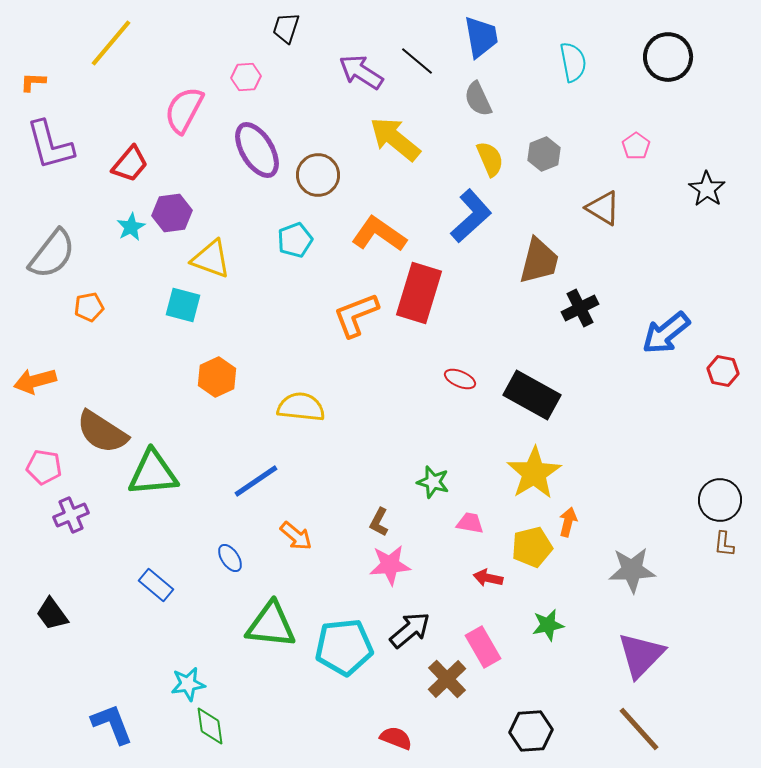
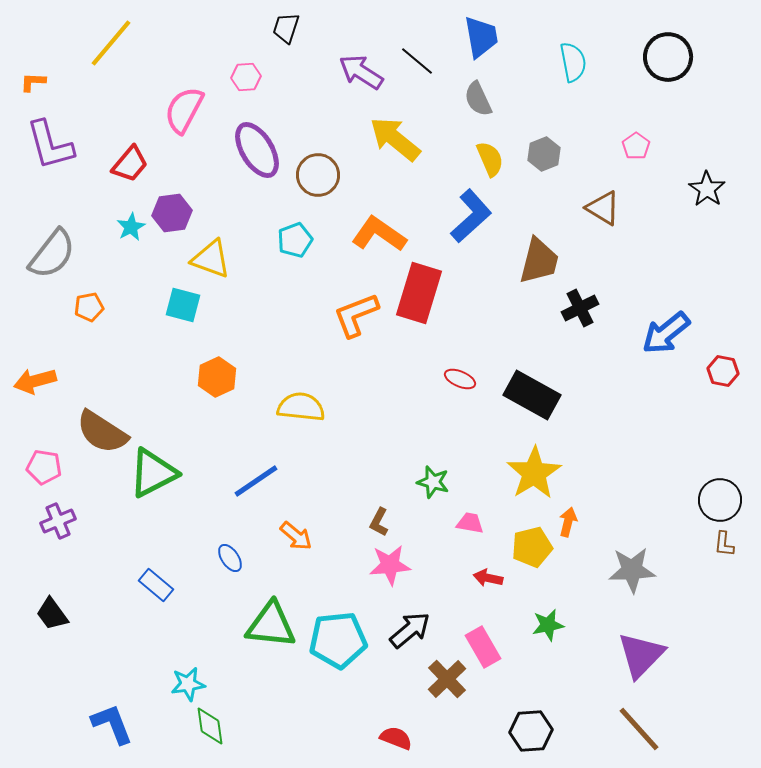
green triangle at (153, 473): rotated 22 degrees counterclockwise
purple cross at (71, 515): moved 13 px left, 6 px down
cyan pentagon at (344, 647): moved 6 px left, 7 px up
